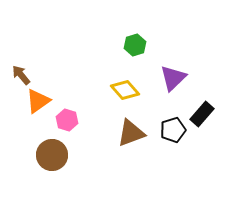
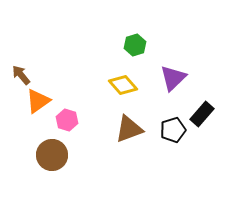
yellow diamond: moved 2 px left, 5 px up
brown triangle: moved 2 px left, 4 px up
